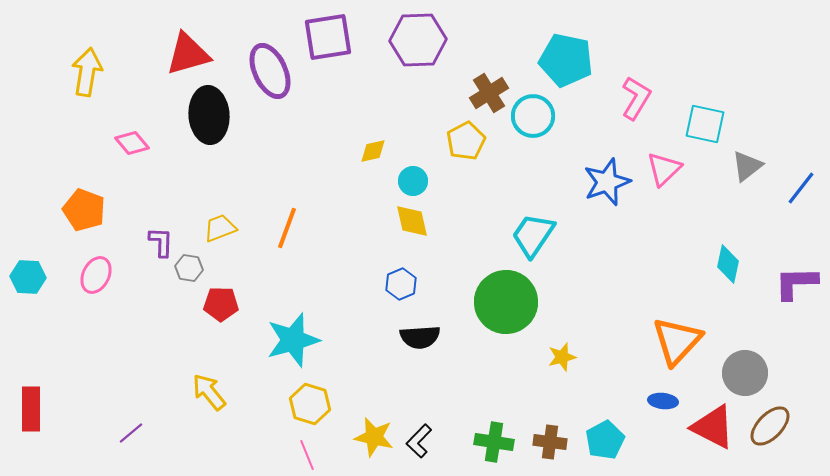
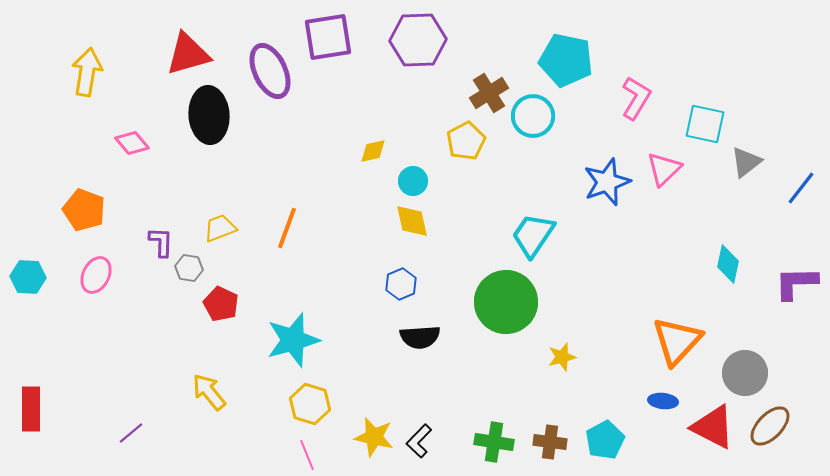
gray triangle at (747, 166): moved 1 px left, 4 px up
red pentagon at (221, 304): rotated 24 degrees clockwise
